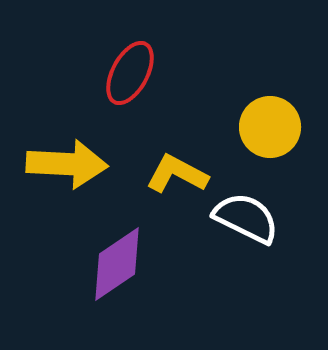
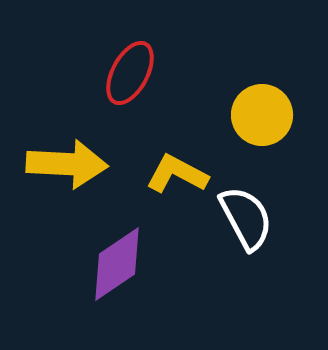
yellow circle: moved 8 px left, 12 px up
white semicircle: rotated 36 degrees clockwise
